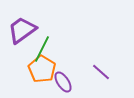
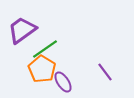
green line: moved 3 px right; rotated 28 degrees clockwise
purple line: moved 4 px right; rotated 12 degrees clockwise
